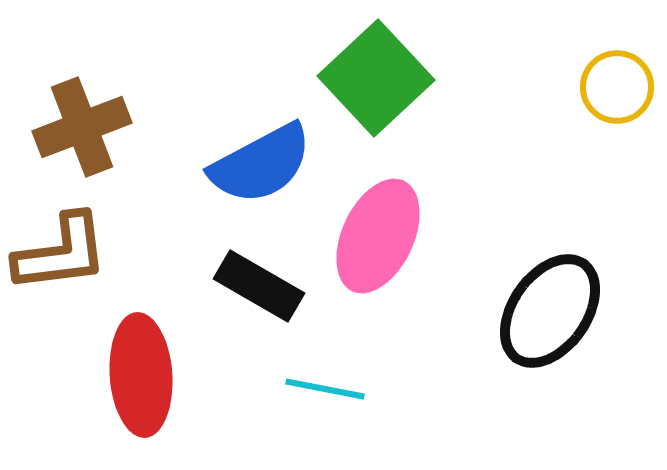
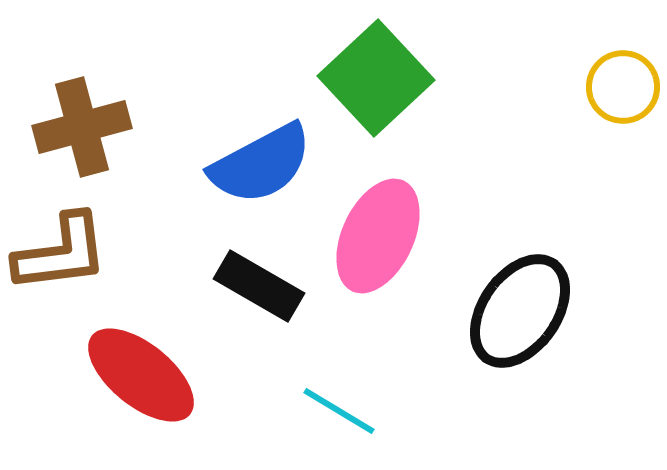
yellow circle: moved 6 px right
brown cross: rotated 6 degrees clockwise
black ellipse: moved 30 px left
red ellipse: rotated 47 degrees counterclockwise
cyan line: moved 14 px right, 22 px down; rotated 20 degrees clockwise
